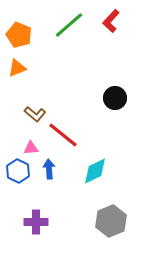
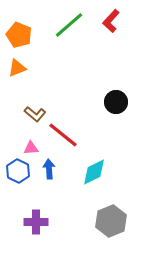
black circle: moved 1 px right, 4 px down
cyan diamond: moved 1 px left, 1 px down
